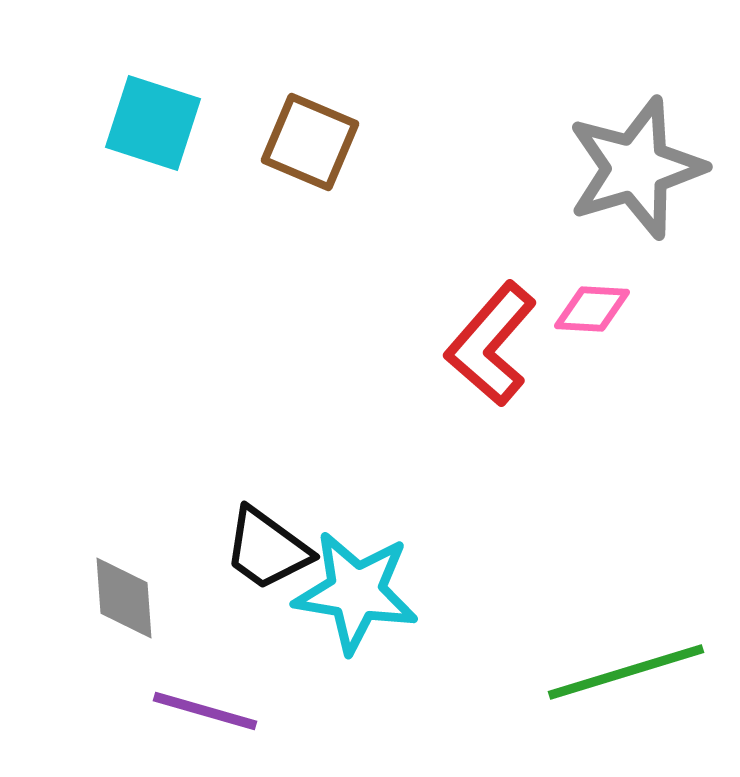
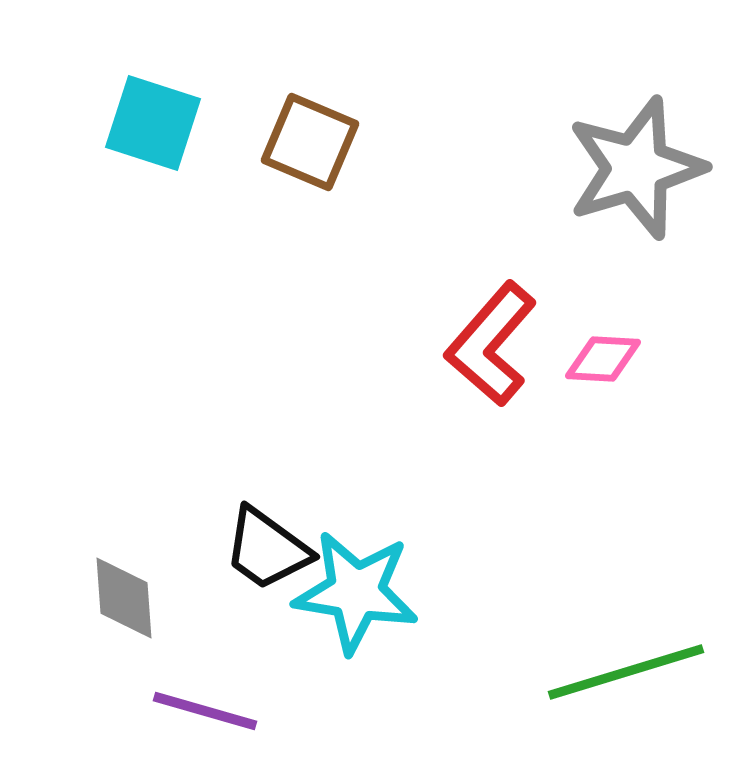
pink diamond: moved 11 px right, 50 px down
